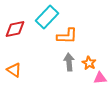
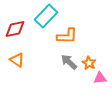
cyan rectangle: moved 1 px left, 1 px up
gray arrow: rotated 42 degrees counterclockwise
orange triangle: moved 3 px right, 10 px up
